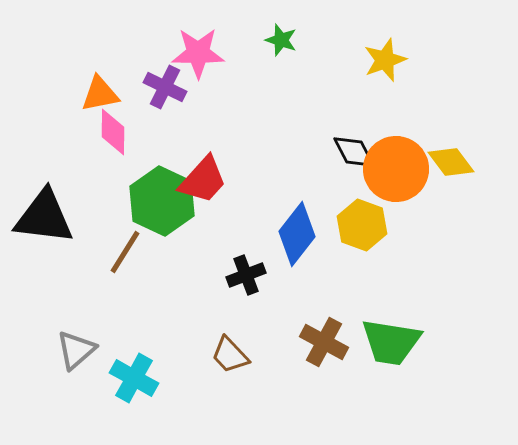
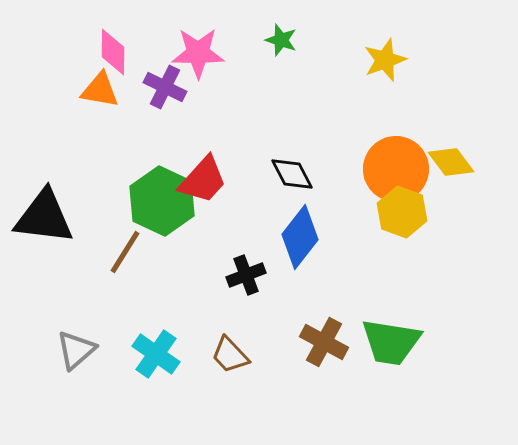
orange triangle: moved 4 px up; rotated 21 degrees clockwise
pink diamond: moved 80 px up
black diamond: moved 62 px left, 22 px down
yellow hexagon: moved 40 px right, 13 px up
blue diamond: moved 3 px right, 3 px down
cyan cross: moved 22 px right, 24 px up; rotated 6 degrees clockwise
